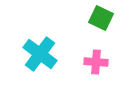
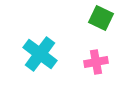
pink cross: rotated 15 degrees counterclockwise
